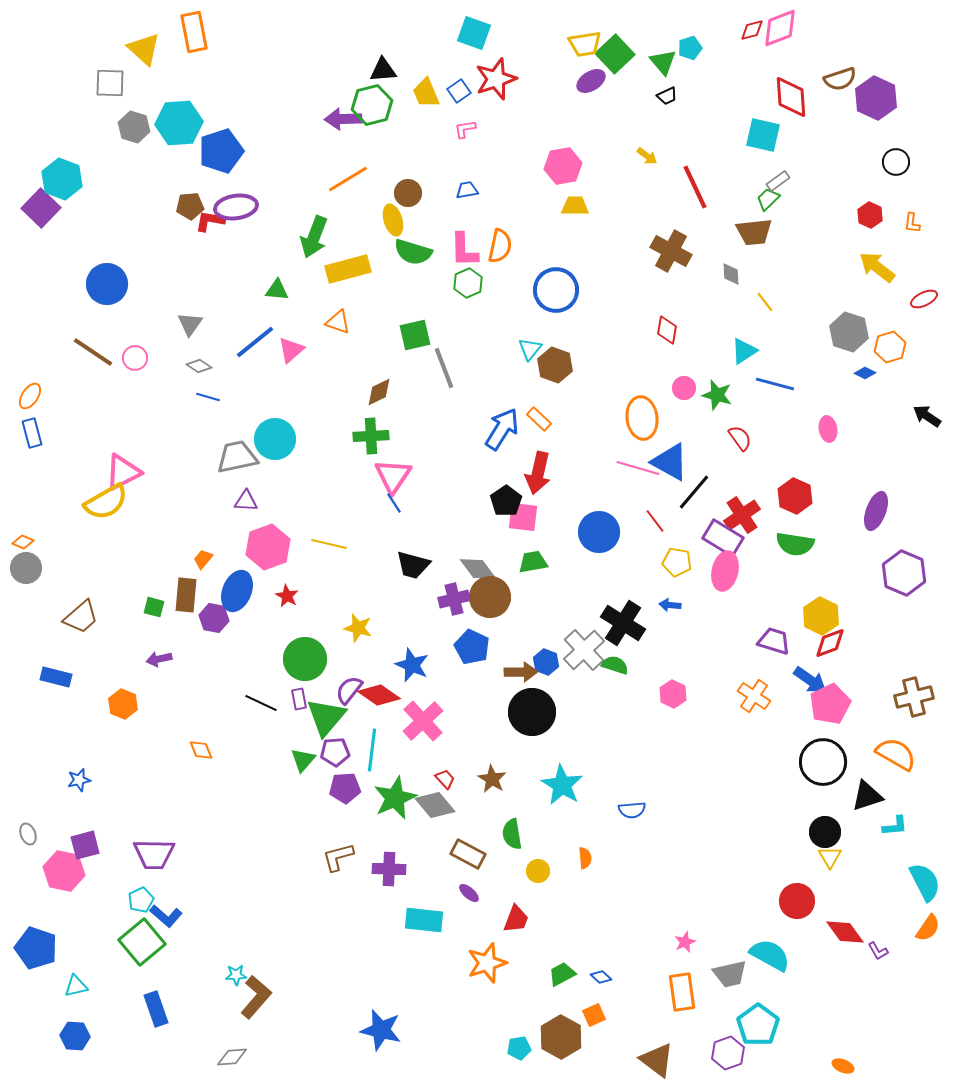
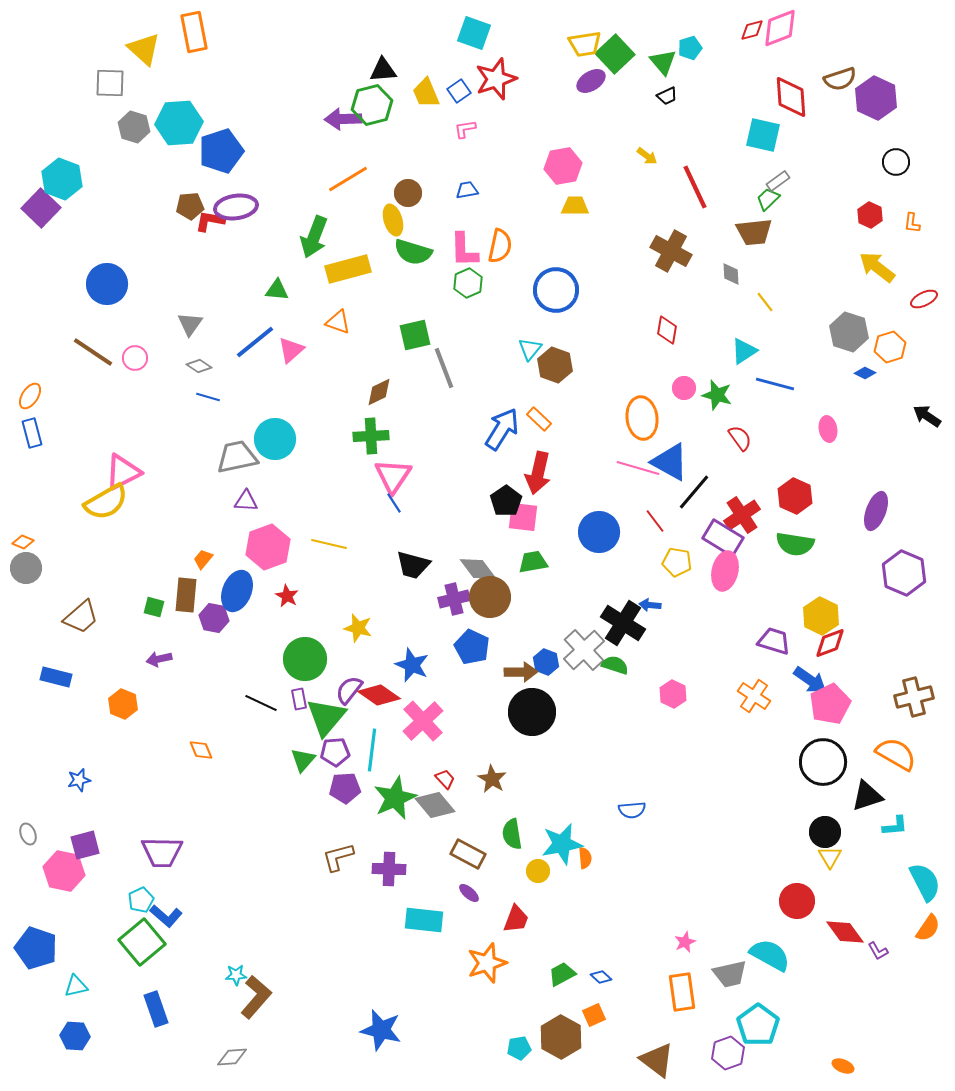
blue arrow at (670, 605): moved 20 px left
cyan star at (562, 785): moved 59 px down; rotated 30 degrees clockwise
purple trapezoid at (154, 854): moved 8 px right, 2 px up
